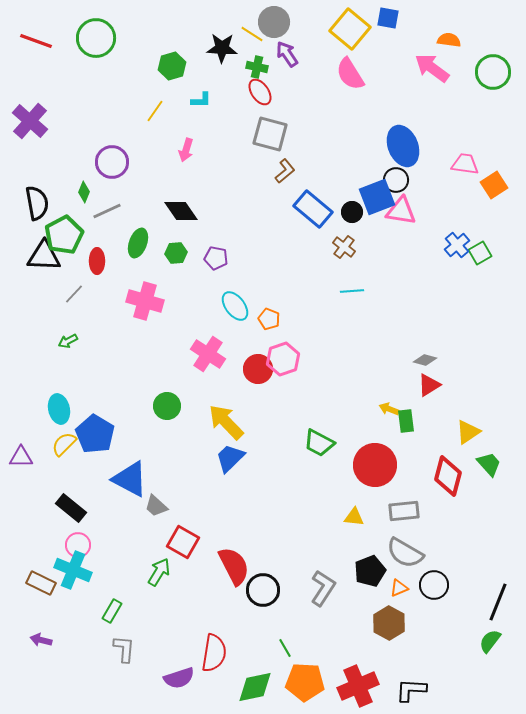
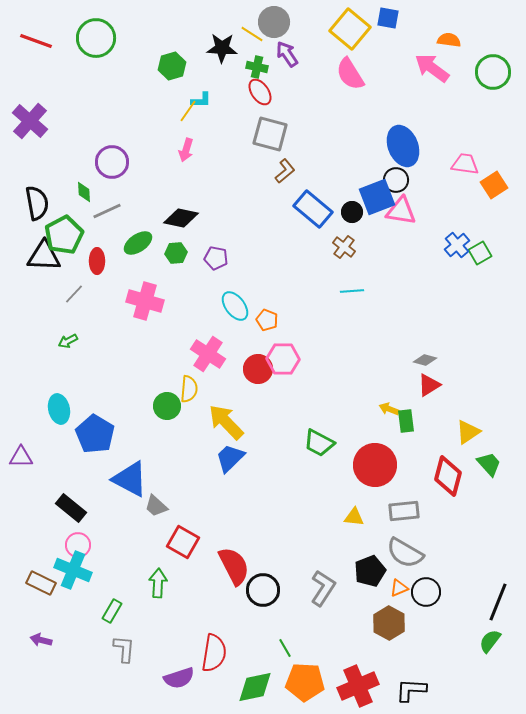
yellow line at (155, 111): moved 33 px right
green diamond at (84, 192): rotated 25 degrees counterclockwise
black diamond at (181, 211): moved 7 px down; rotated 44 degrees counterclockwise
green ellipse at (138, 243): rotated 36 degrees clockwise
orange pentagon at (269, 319): moved 2 px left, 1 px down
pink hexagon at (283, 359): rotated 20 degrees clockwise
yellow semicircle at (64, 444): moved 125 px right, 55 px up; rotated 140 degrees clockwise
green arrow at (159, 572): moved 1 px left, 11 px down; rotated 28 degrees counterclockwise
black circle at (434, 585): moved 8 px left, 7 px down
